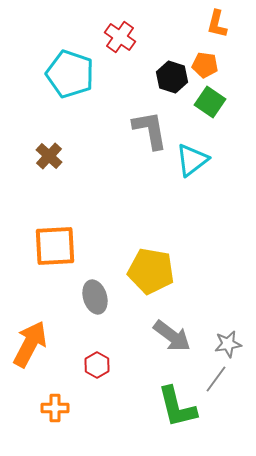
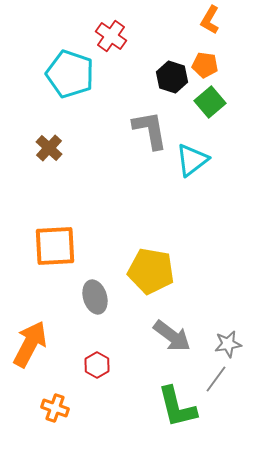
orange L-shape: moved 7 px left, 4 px up; rotated 16 degrees clockwise
red cross: moved 9 px left, 1 px up
green square: rotated 16 degrees clockwise
brown cross: moved 8 px up
orange cross: rotated 20 degrees clockwise
